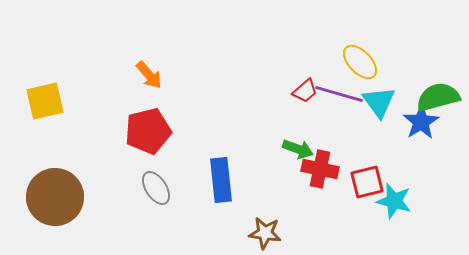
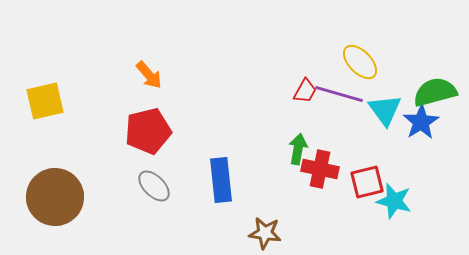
red trapezoid: rotated 20 degrees counterclockwise
green semicircle: moved 3 px left, 5 px up
cyan triangle: moved 6 px right, 8 px down
green arrow: rotated 100 degrees counterclockwise
gray ellipse: moved 2 px left, 2 px up; rotated 12 degrees counterclockwise
